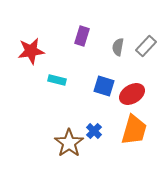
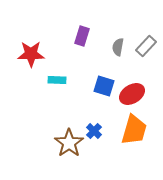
red star: moved 3 px down; rotated 8 degrees clockwise
cyan rectangle: rotated 12 degrees counterclockwise
